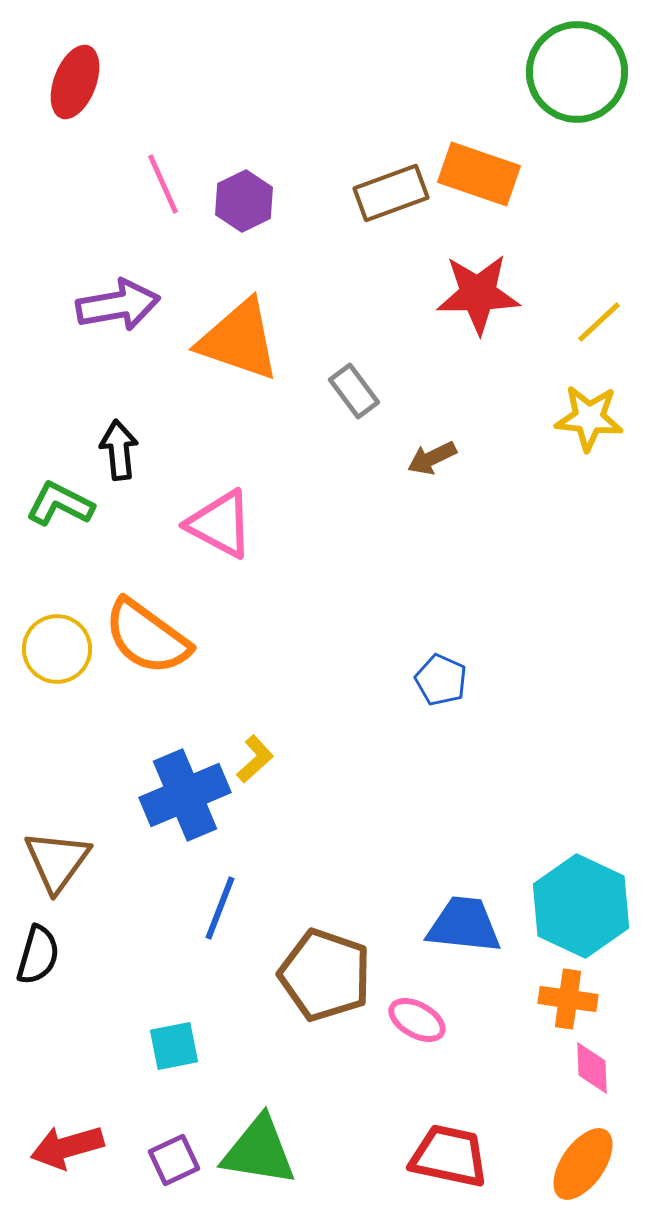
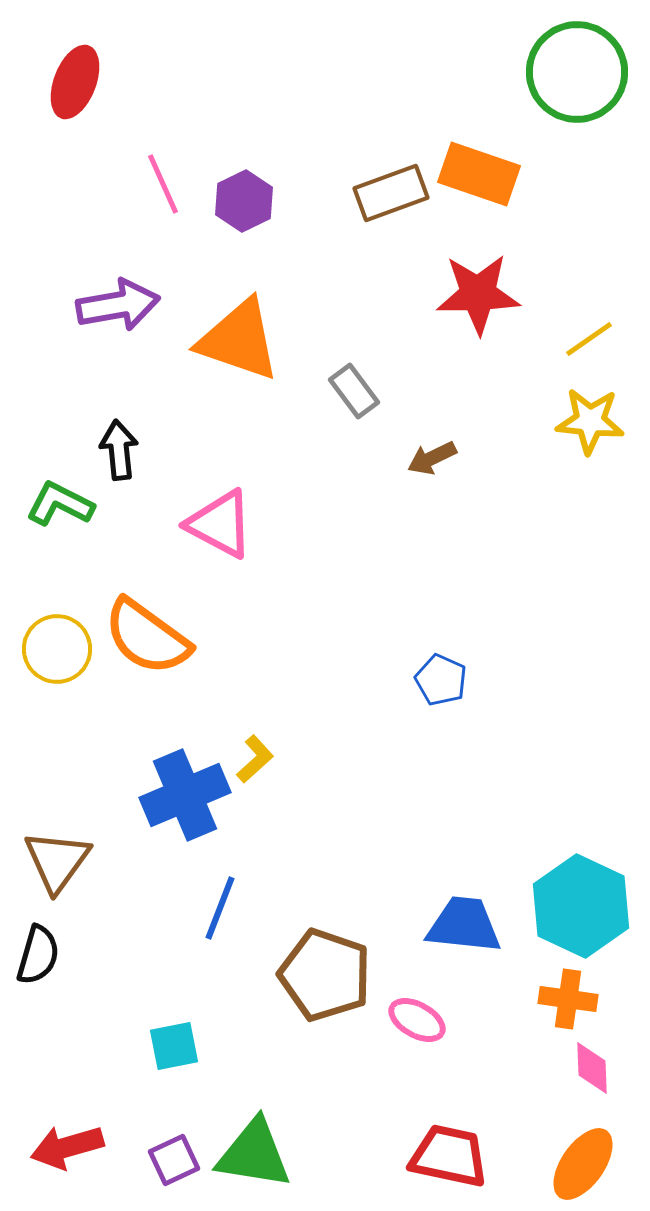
yellow line: moved 10 px left, 17 px down; rotated 8 degrees clockwise
yellow star: moved 1 px right, 3 px down
green triangle: moved 5 px left, 3 px down
